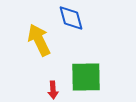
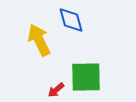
blue diamond: moved 2 px down
red arrow: moved 3 px right; rotated 54 degrees clockwise
